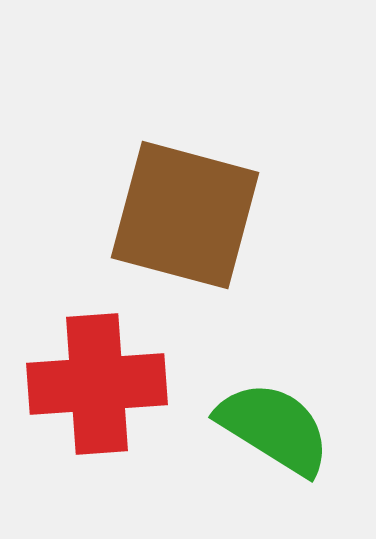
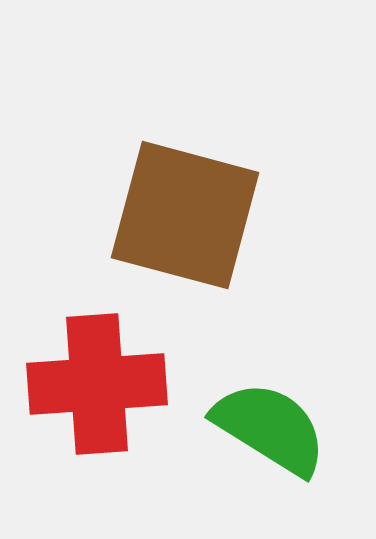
green semicircle: moved 4 px left
